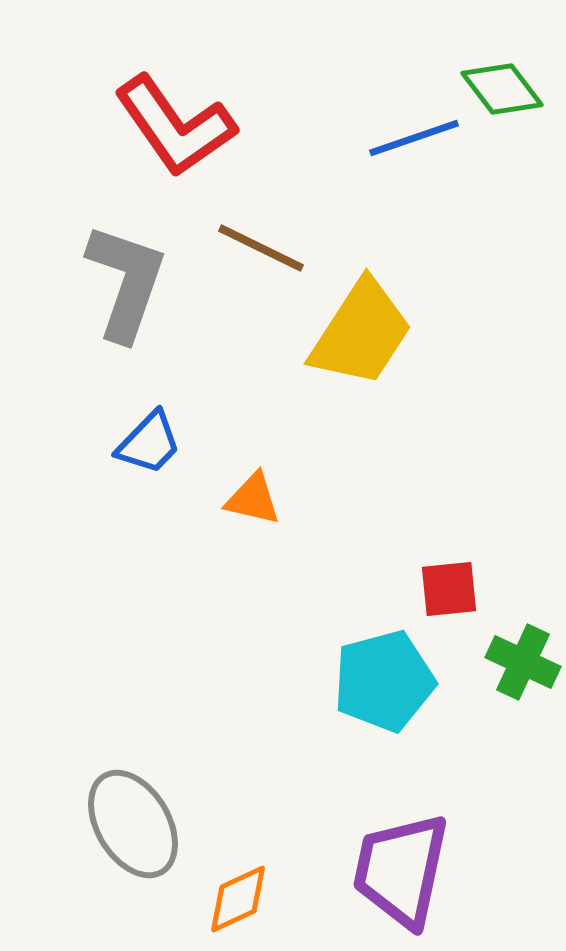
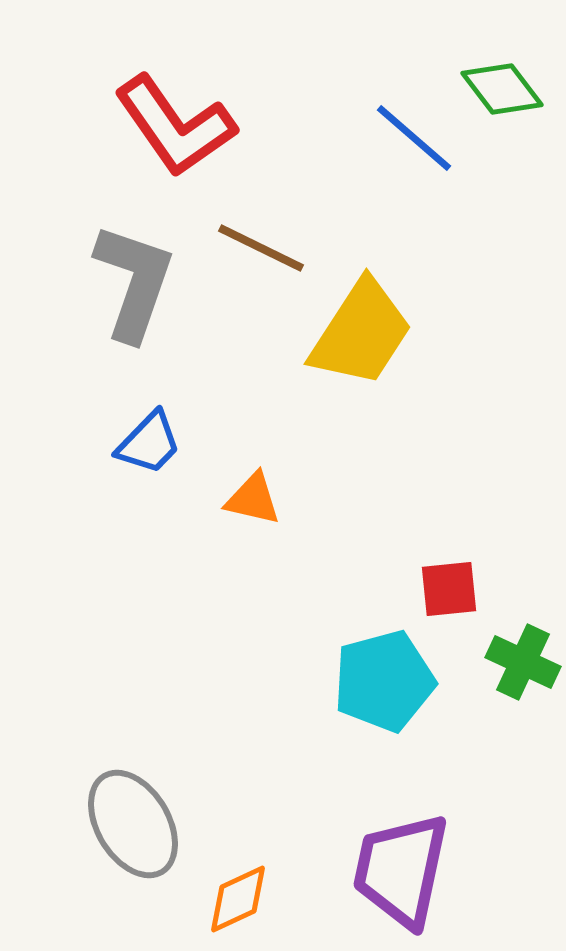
blue line: rotated 60 degrees clockwise
gray L-shape: moved 8 px right
